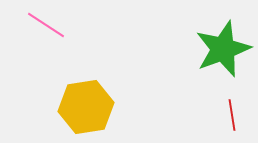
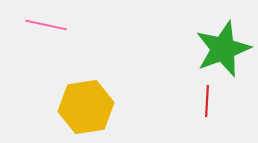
pink line: rotated 21 degrees counterclockwise
red line: moved 25 px left, 14 px up; rotated 12 degrees clockwise
